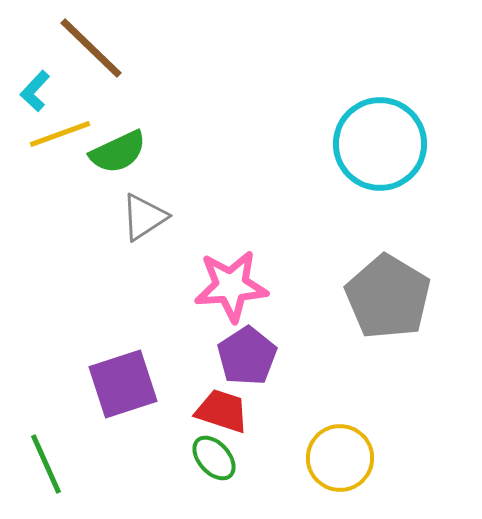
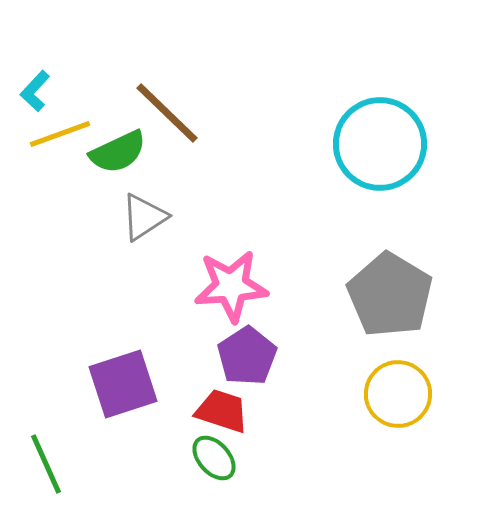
brown line: moved 76 px right, 65 px down
gray pentagon: moved 2 px right, 2 px up
yellow circle: moved 58 px right, 64 px up
